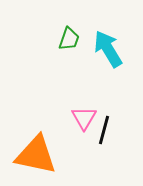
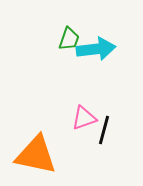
cyan arrow: moved 12 px left; rotated 114 degrees clockwise
pink triangle: rotated 40 degrees clockwise
